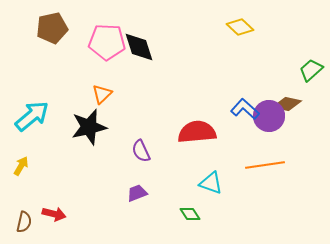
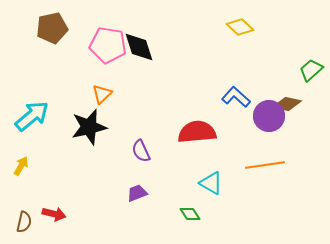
pink pentagon: moved 1 px right, 3 px down; rotated 6 degrees clockwise
blue L-shape: moved 9 px left, 12 px up
cyan triangle: rotated 10 degrees clockwise
